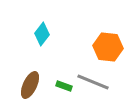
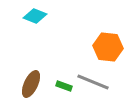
cyan diamond: moved 7 px left, 18 px up; rotated 75 degrees clockwise
brown ellipse: moved 1 px right, 1 px up
